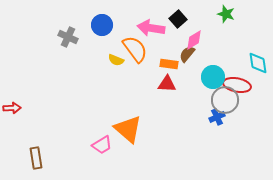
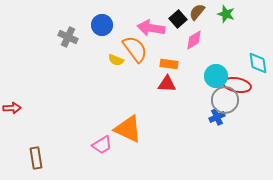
brown semicircle: moved 10 px right, 42 px up
cyan circle: moved 3 px right, 1 px up
orange triangle: rotated 16 degrees counterclockwise
